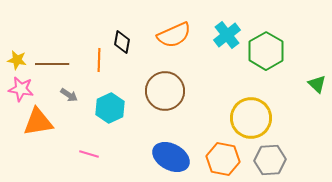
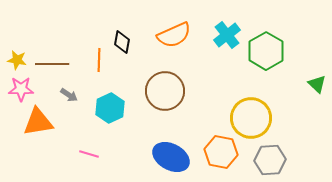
pink star: rotated 10 degrees counterclockwise
orange hexagon: moved 2 px left, 7 px up
